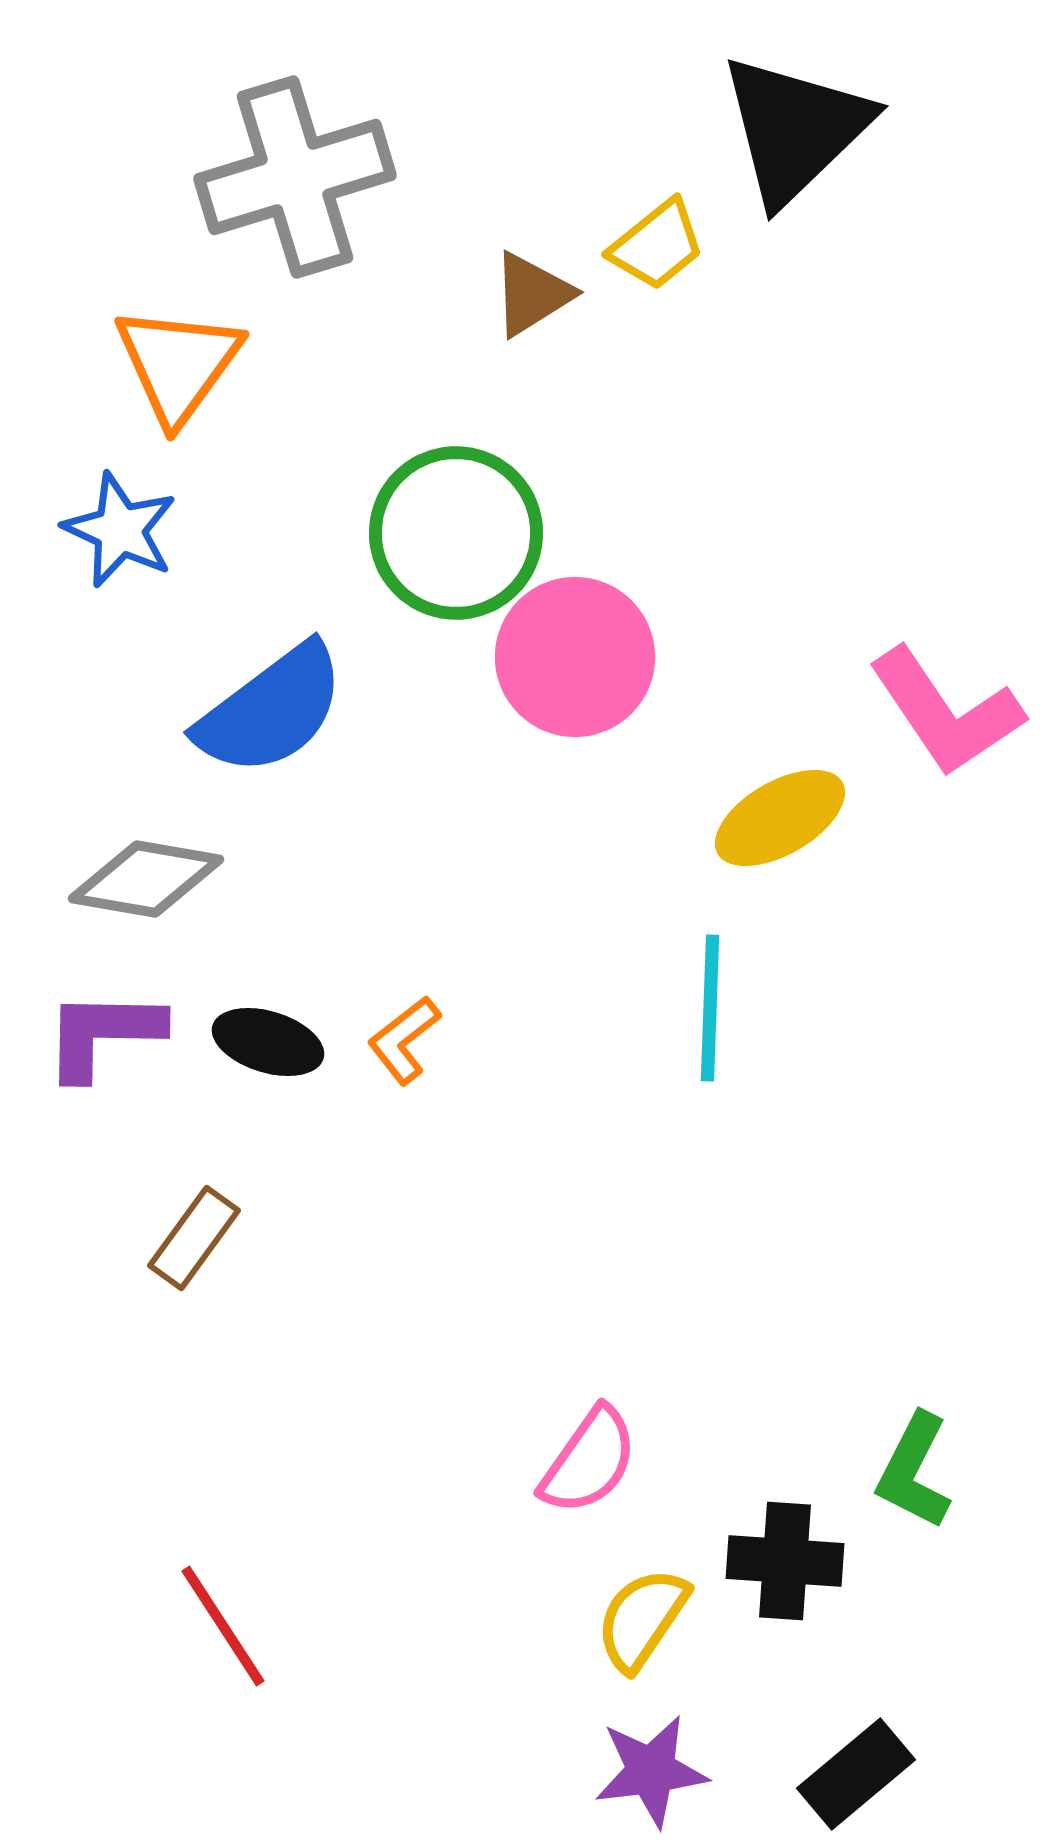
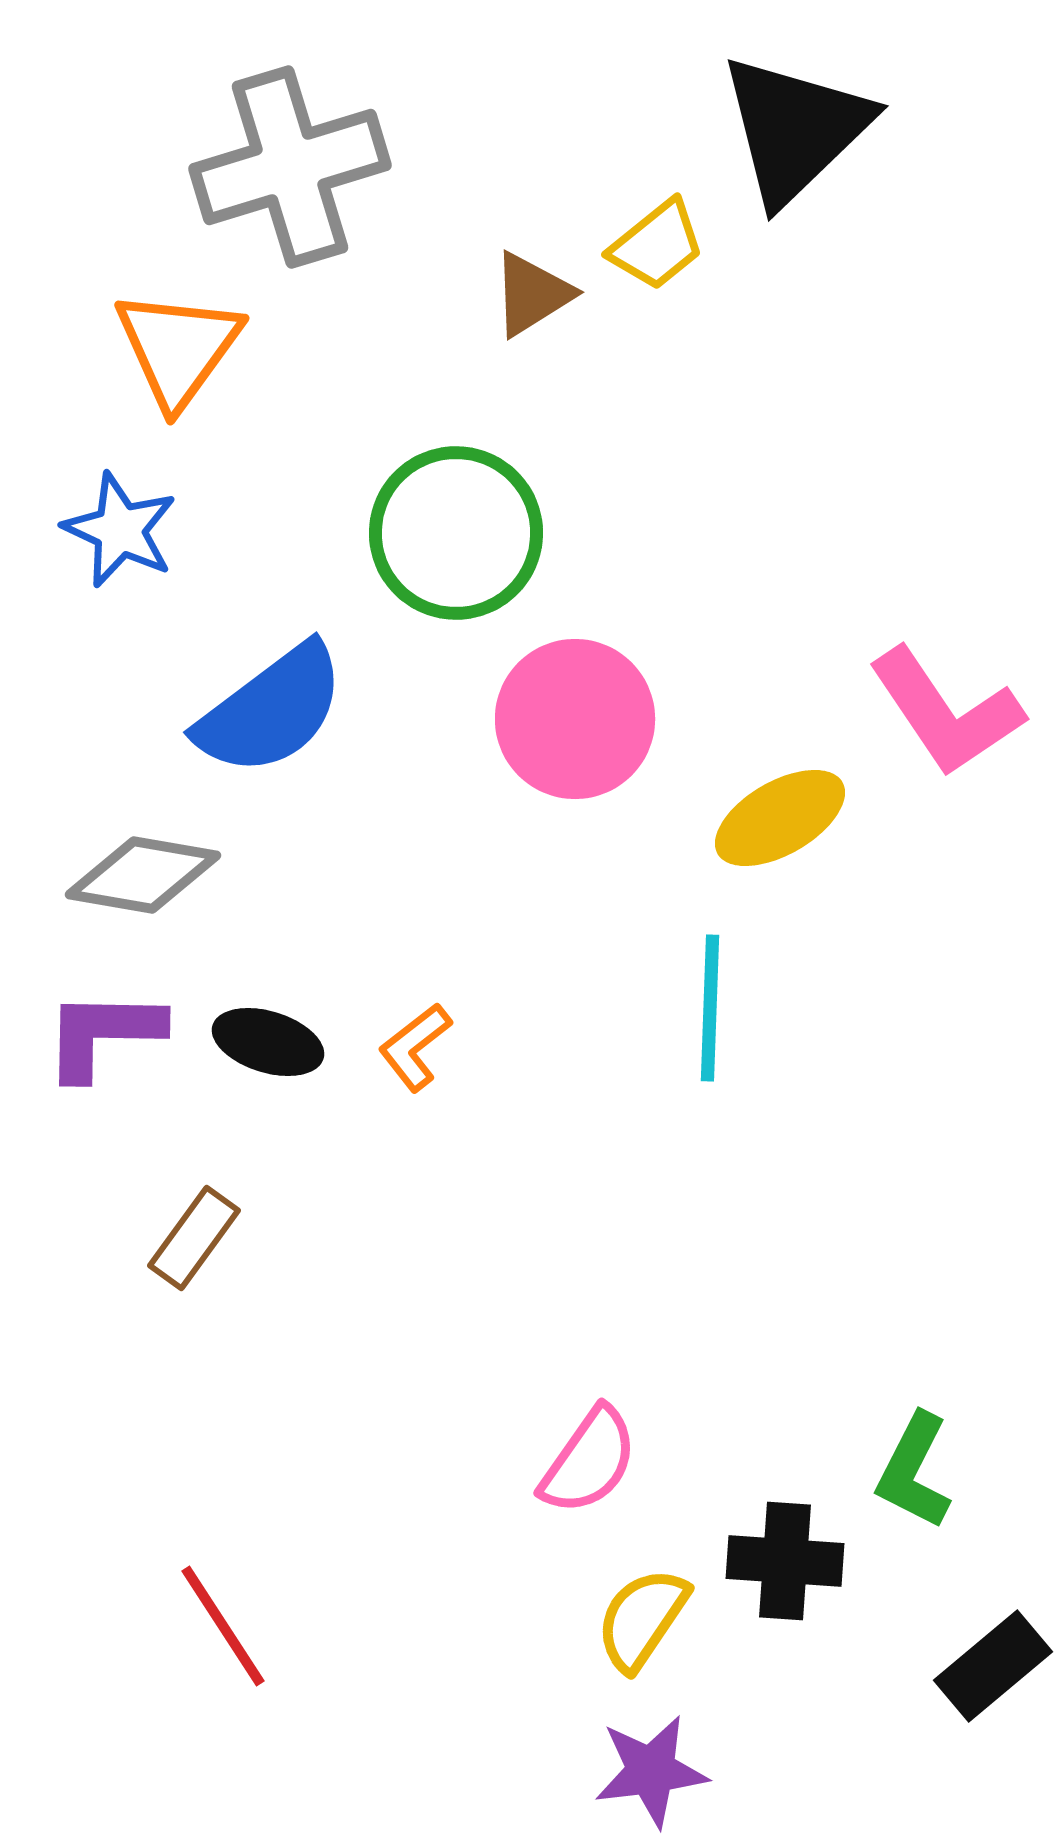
gray cross: moved 5 px left, 10 px up
orange triangle: moved 16 px up
pink circle: moved 62 px down
gray diamond: moved 3 px left, 4 px up
orange L-shape: moved 11 px right, 7 px down
black rectangle: moved 137 px right, 108 px up
